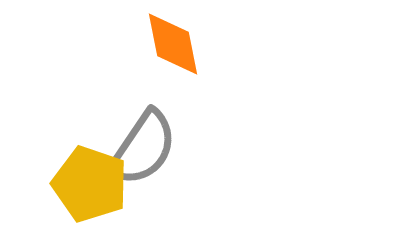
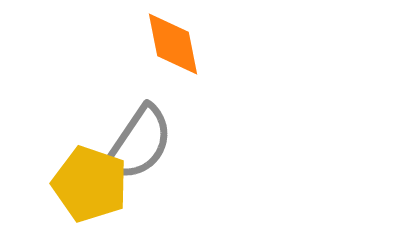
gray semicircle: moved 4 px left, 5 px up
